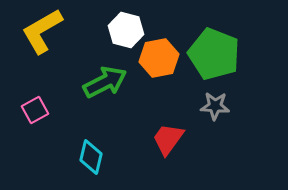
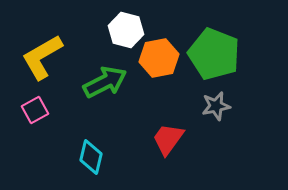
yellow L-shape: moved 26 px down
gray star: moved 1 px right; rotated 16 degrees counterclockwise
